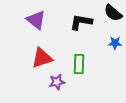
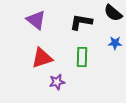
green rectangle: moved 3 px right, 7 px up
